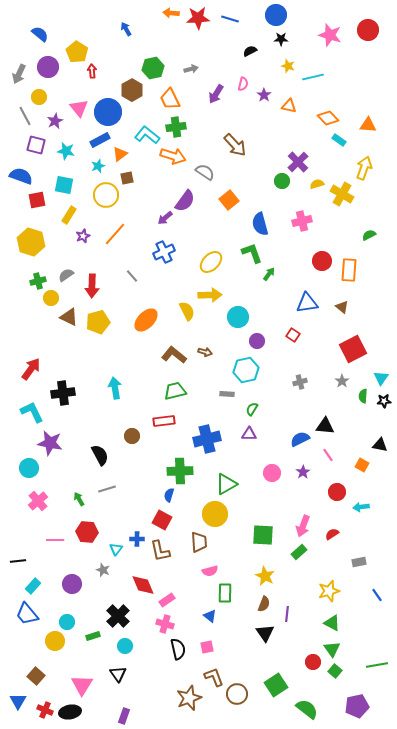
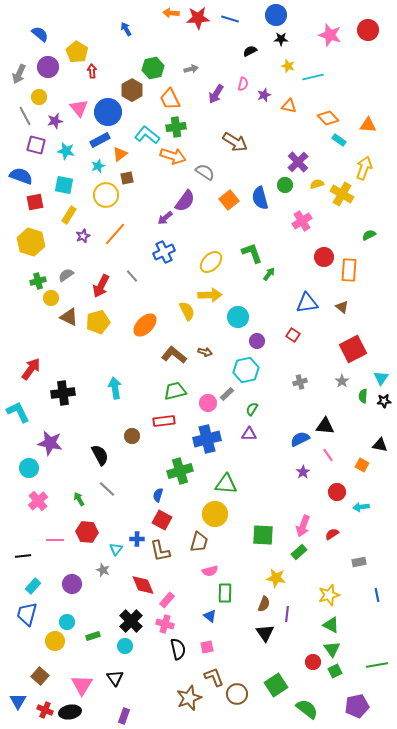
purple star at (264, 95): rotated 16 degrees clockwise
purple star at (55, 121): rotated 14 degrees clockwise
brown arrow at (235, 145): moved 3 px up; rotated 15 degrees counterclockwise
green circle at (282, 181): moved 3 px right, 4 px down
red square at (37, 200): moved 2 px left, 2 px down
pink cross at (302, 221): rotated 18 degrees counterclockwise
blue semicircle at (260, 224): moved 26 px up
red circle at (322, 261): moved 2 px right, 4 px up
red arrow at (92, 286): moved 9 px right; rotated 25 degrees clockwise
orange ellipse at (146, 320): moved 1 px left, 5 px down
gray rectangle at (227, 394): rotated 48 degrees counterclockwise
cyan L-shape at (32, 412): moved 14 px left
green cross at (180, 471): rotated 15 degrees counterclockwise
pink circle at (272, 473): moved 64 px left, 70 px up
green triangle at (226, 484): rotated 35 degrees clockwise
gray line at (107, 489): rotated 60 degrees clockwise
blue semicircle at (169, 495): moved 11 px left
brown trapezoid at (199, 542): rotated 20 degrees clockwise
black line at (18, 561): moved 5 px right, 5 px up
yellow star at (265, 576): moved 11 px right, 2 px down; rotated 18 degrees counterclockwise
yellow star at (329, 591): moved 4 px down
blue line at (377, 595): rotated 24 degrees clockwise
pink rectangle at (167, 600): rotated 14 degrees counterclockwise
blue trapezoid at (27, 614): rotated 55 degrees clockwise
black cross at (118, 616): moved 13 px right, 5 px down
green triangle at (332, 623): moved 1 px left, 2 px down
green square at (335, 671): rotated 24 degrees clockwise
black triangle at (118, 674): moved 3 px left, 4 px down
brown square at (36, 676): moved 4 px right
